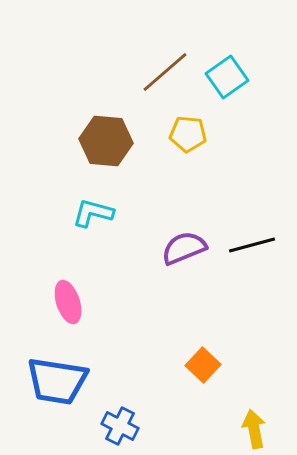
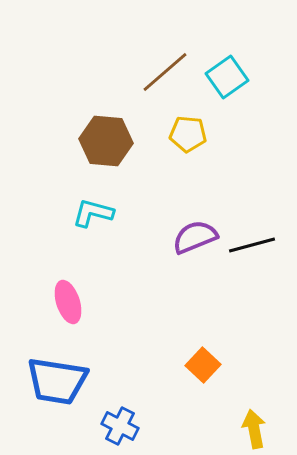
purple semicircle: moved 11 px right, 11 px up
